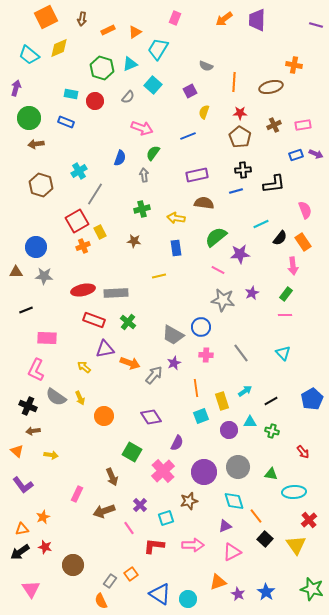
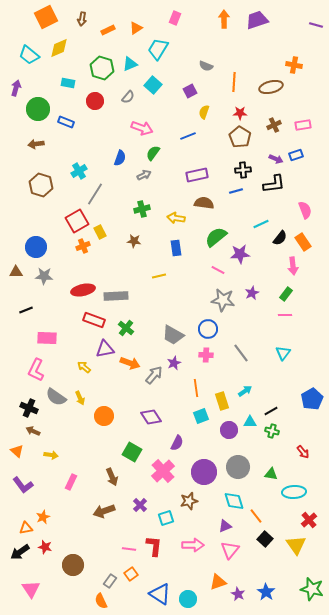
orange arrow at (224, 19): rotated 126 degrees clockwise
purple trapezoid at (257, 20): rotated 70 degrees clockwise
orange triangle at (135, 32): moved 1 px right, 4 px up
cyan rectangle at (71, 94): moved 3 px left, 11 px up
green circle at (29, 118): moved 9 px right, 9 px up
purple arrow at (316, 154): moved 40 px left, 5 px down
gray arrow at (144, 175): rotated 72 degrees clockwise
gray rectangle at (116, 293): moved 3 px down
green cross at (128, 322): moved 2 px left, 6 px down
blue circle at (201, 327): moved 7 px right, 2 px down
cyan triangle at (283, 353): rotated 21 degrees clockwise
black line at (271, 401): moved 10 px down
black cross at (28, 406): moved 1 px right, 2 px down
brown arrow at (33, 431): rotated 32 degrees clockwise
pink rectangle at (77, 494): moved 6 px left, 12 px up
pink line at (129, 528): moved 21 px down; rotated 48 degrees counterclockwise
orange triangle at (22, 529): moved 4 px right, 1 px up
red L-shape at (154, 546): rotated 90 degrees clockwise
pink triangle at (232, 552): moved 2 px left, 2 px up; rotated 24 degrees counterclockwise
